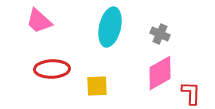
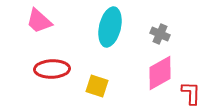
yellow square: rotated 20 degrees clockwise
